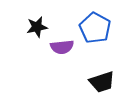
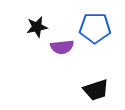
blue pentagon: rotated 28 degrees counterclockwise
black trapezoid: moved 6 px left, 8 px down
